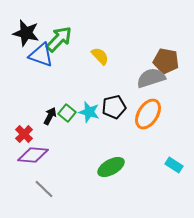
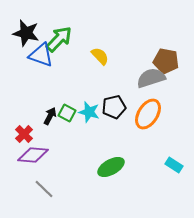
green square: rotated 12 degrees counterclockwise
